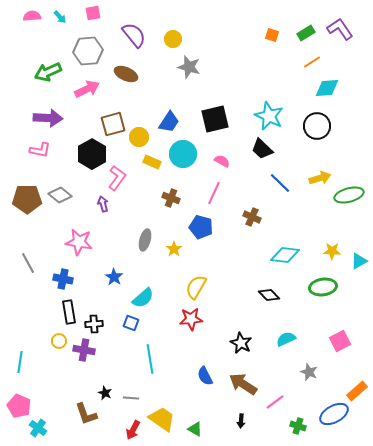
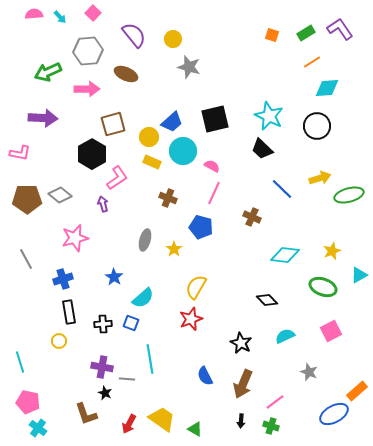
pink square at (93, 13): rotated 35 degrees counterclockwise
pink semicircle at (32, 16): moved 2 px right, 2 px up
pink arrow at (87, 89): rotated 25 degrees clockwise
purple arrow at (48, 118): moved 5 px left
blue trapezoid at (169, 122): moved 3 px right; rotated 15 degrees clockwise
yellow circle at (139, 137): moved 10 px right
pink L-shape at (40, 150): moved 20 px left, 3 px down
cyan circle at (183, 154): moved 3 px up
pink semicircle at (222, 161): moved 10 px left, 5 px down
pink L-shape at (117, 178): rotated 20 degrees clockwise
blue line at (280, 183): moved 2 px right, 6 px down
brown cross at (171, 198): moved 3 px left
pink star at (79, 242): moved 4 px left, 4 px up; rotated 24 degrees counterclockwise
yellow star at (332, 251): rotated 24 degrees counterclockwise
cyan triangle at (359, 261): moved 14 px down
gray line at (28, 263): moved 2 px left, 4 px up
blue cross at (63, 279): rotated 30 degrees counterclockwise
green ellipse at (323, 287): rotated 28 degrees clockwise
black diamond at (269, 295): moved 2 px left, 5 px down
red star at (191, 319): rotated 15 degrees counterclockwise
black cross at (94, 324): moved 9 px right
cyan semicircle at (286, 339): moved 1 px left, 3 px up
pink square at (340, 341): moved 9 px left, 10 px up
purple cross at (84, 350): moved 18 px right, 17 px down
cyan line at (20, 362): rotated 25 degrees counterclockwise
brown arrow at (243, 384): rotated 100 degrees counterclockwise
gray line at (131, 398): moved 4 px left, 19 px up
pink pentagon at (19, 406): moved 9 px right, 4 px up; rotated 10 degrees counterclockwise
green cross at (298, 426): moved 27 px left
red arrow at (133, 430): moved 4 px left, 6 px up
